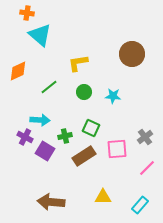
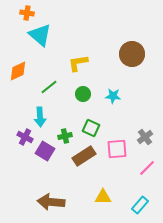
green circle: moved 1 px left, 2 px down
cyan arrow: moved 3 px up; rotated 84 degrees clockwise
